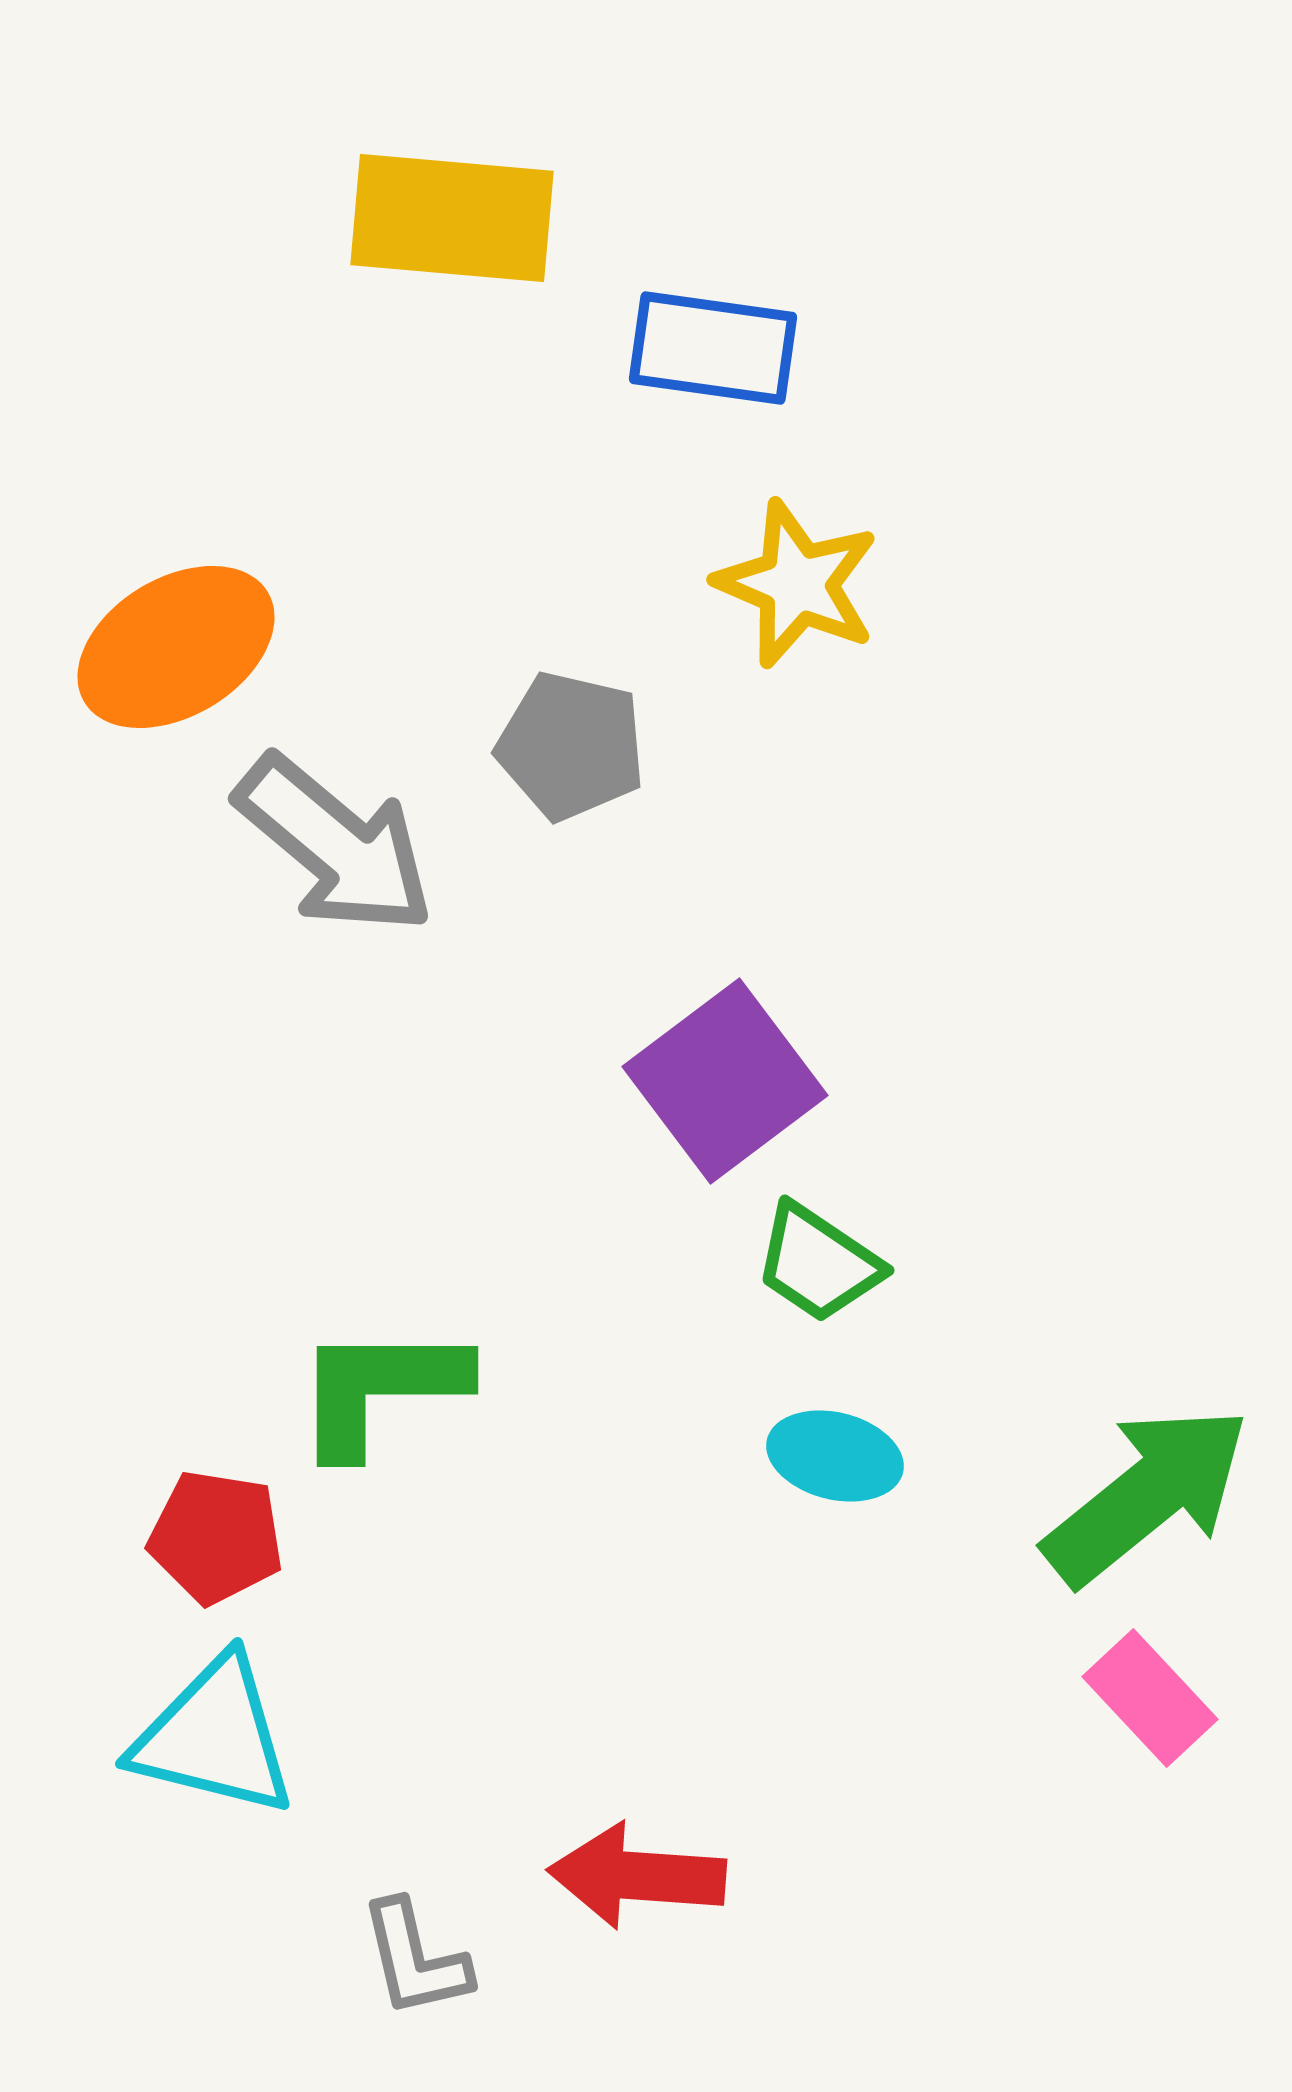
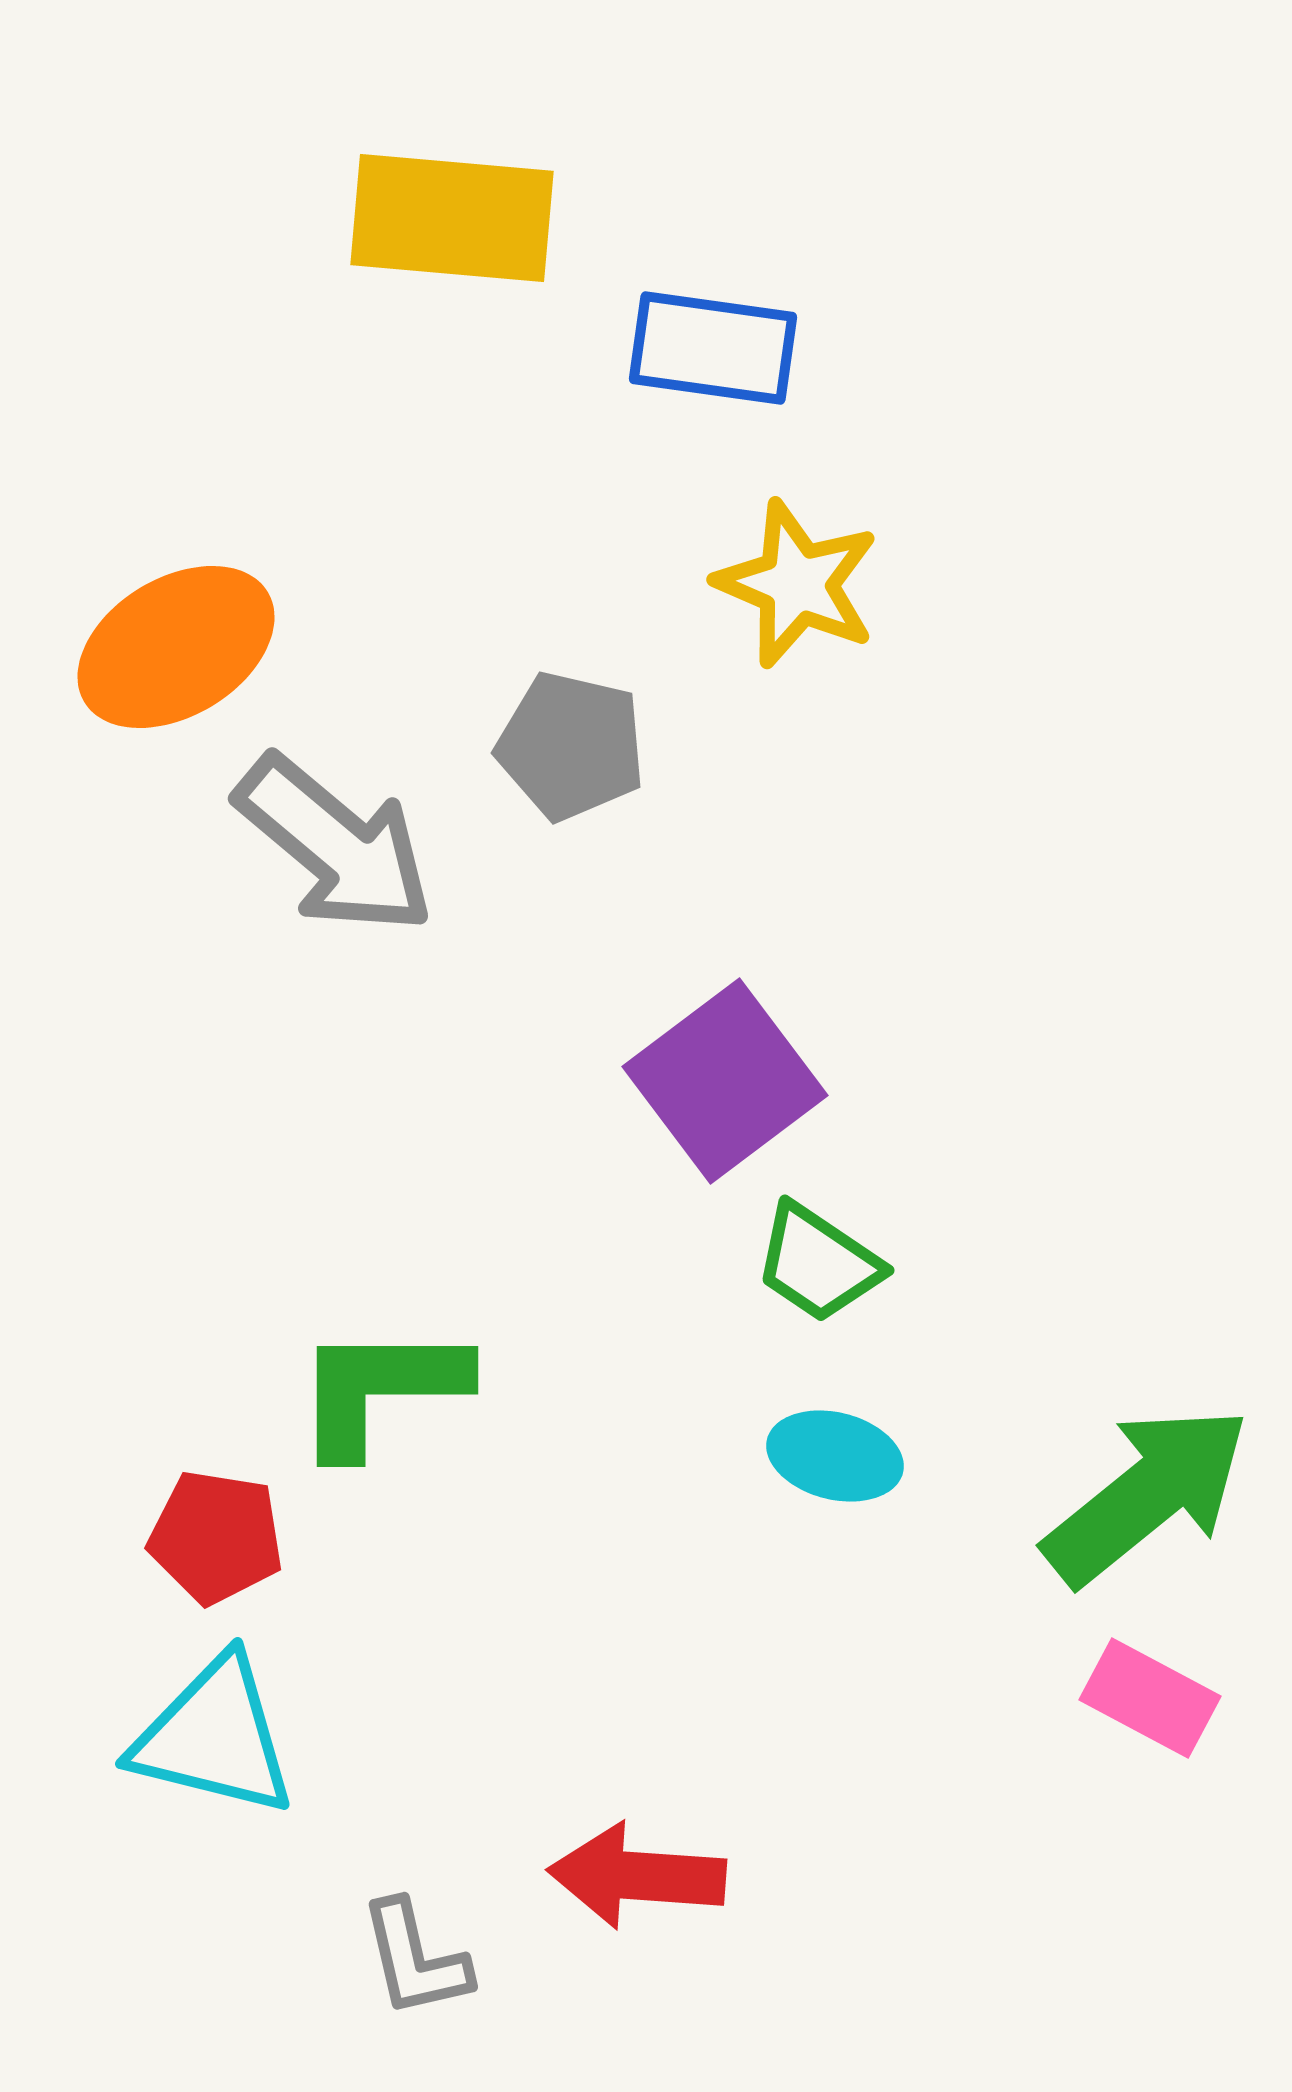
pink rectangle: rotated 19 degrees counterclockwise
